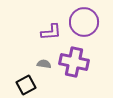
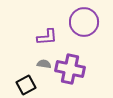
purple L-shape: moved 4 px left, 5 px down
purple cross: moved 4 px left, 7 px down
